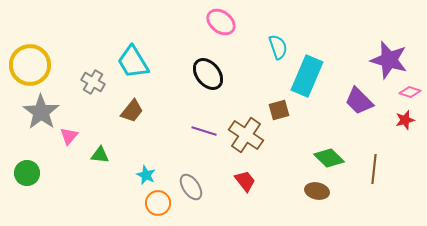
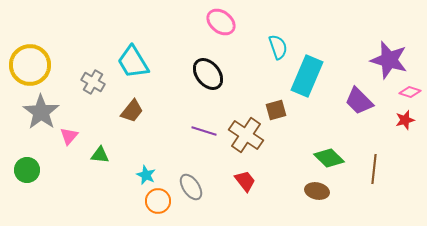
brown square: moved 3 px left
green circle: moved 3 px up
orange circle: moved 2 px up
